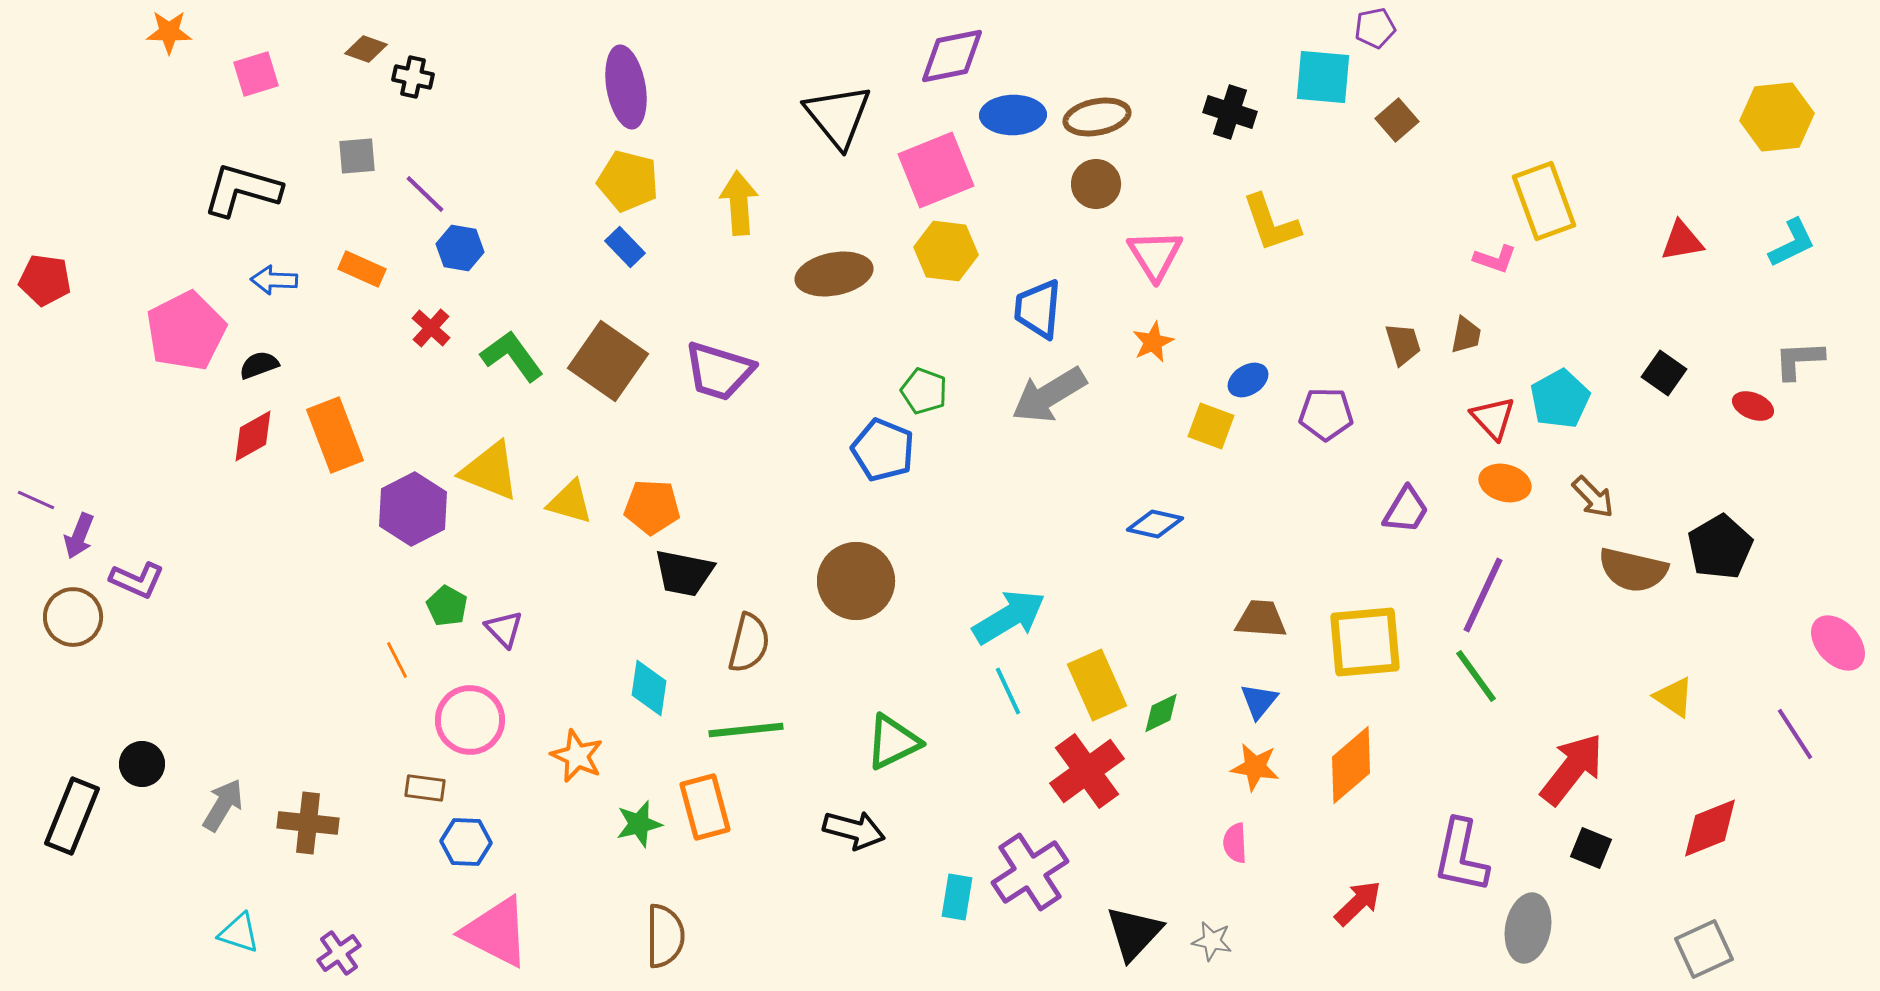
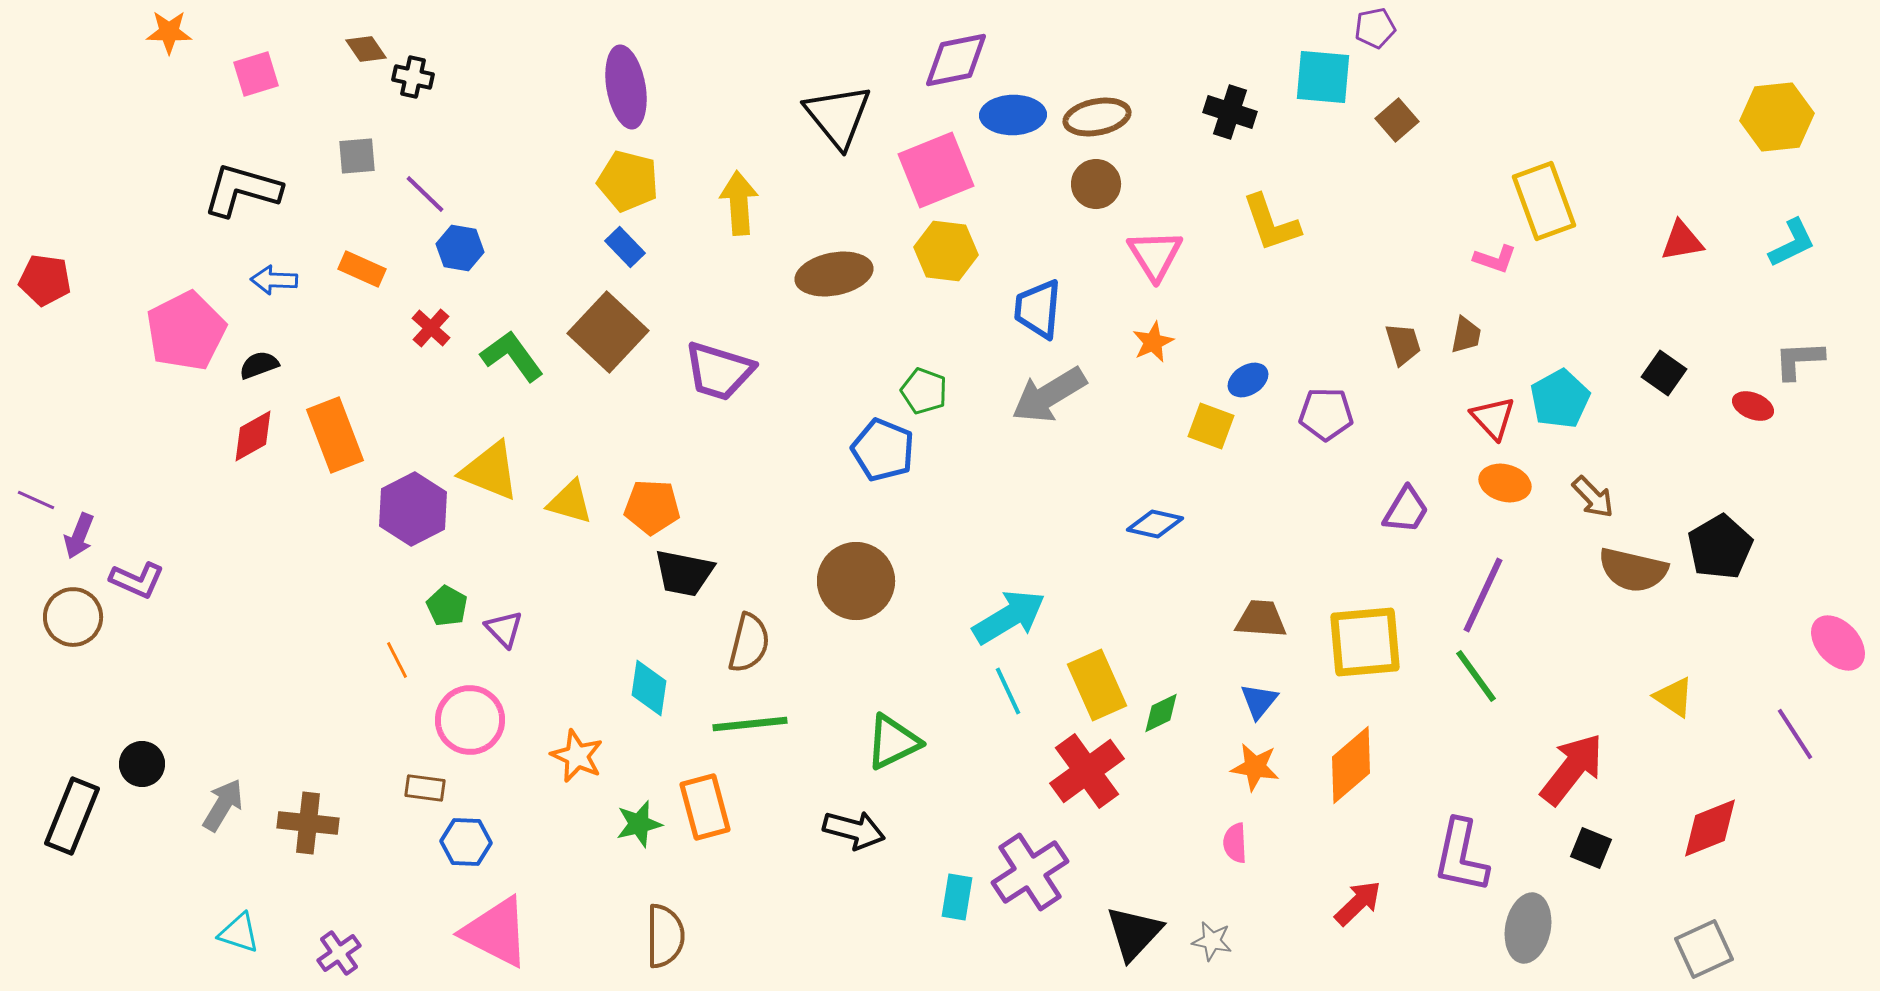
brown diamond at (366, 49): rotated 36 degrees clockwise
purple diamond at (952, 56): moved 4 px right, 4 px down
brown square at (608, 361): moved 29 px up; rotated 8 degrees clockwise
green line at (746, 730): moved 4 px right, 6 px up
